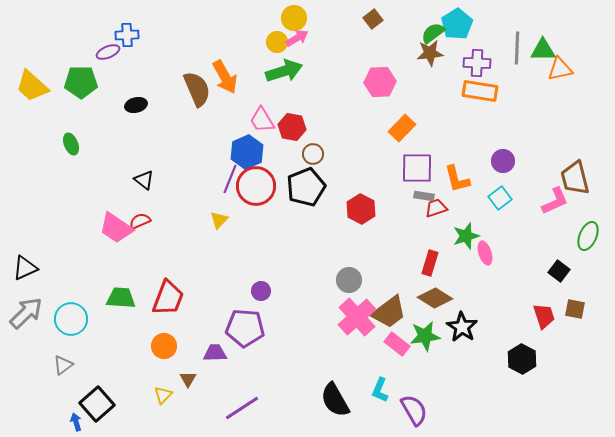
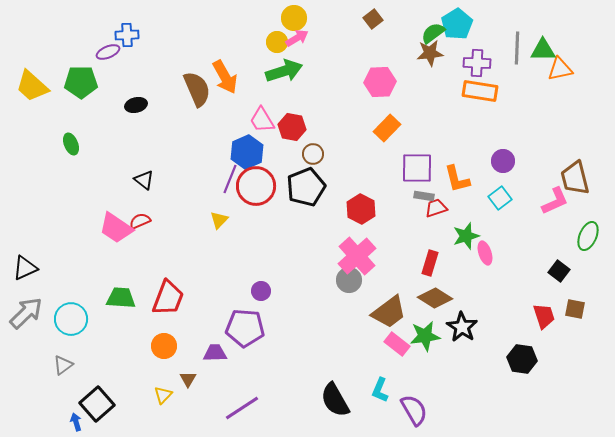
orange rectangle at (402, 128): moved 15 px left
pink cross at (357, 317): moved 61 px up
black hexagon at (522, 359): rotated 20 degrees counterclockwise
